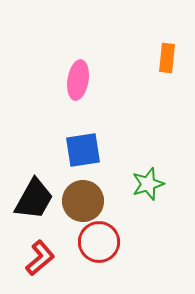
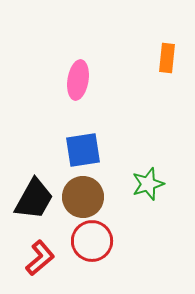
brown circle: moved 4 px up
red circle: moved 7 px left, 1 px up
